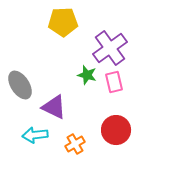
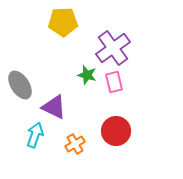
purple cross: moved 3 px right
red circle: moved 1 px down
cyan arrow: rotated 115 degrees clockwise
